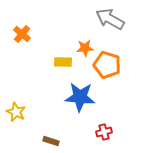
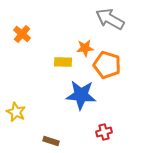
blue star: moved 1 px right, 2 px up
